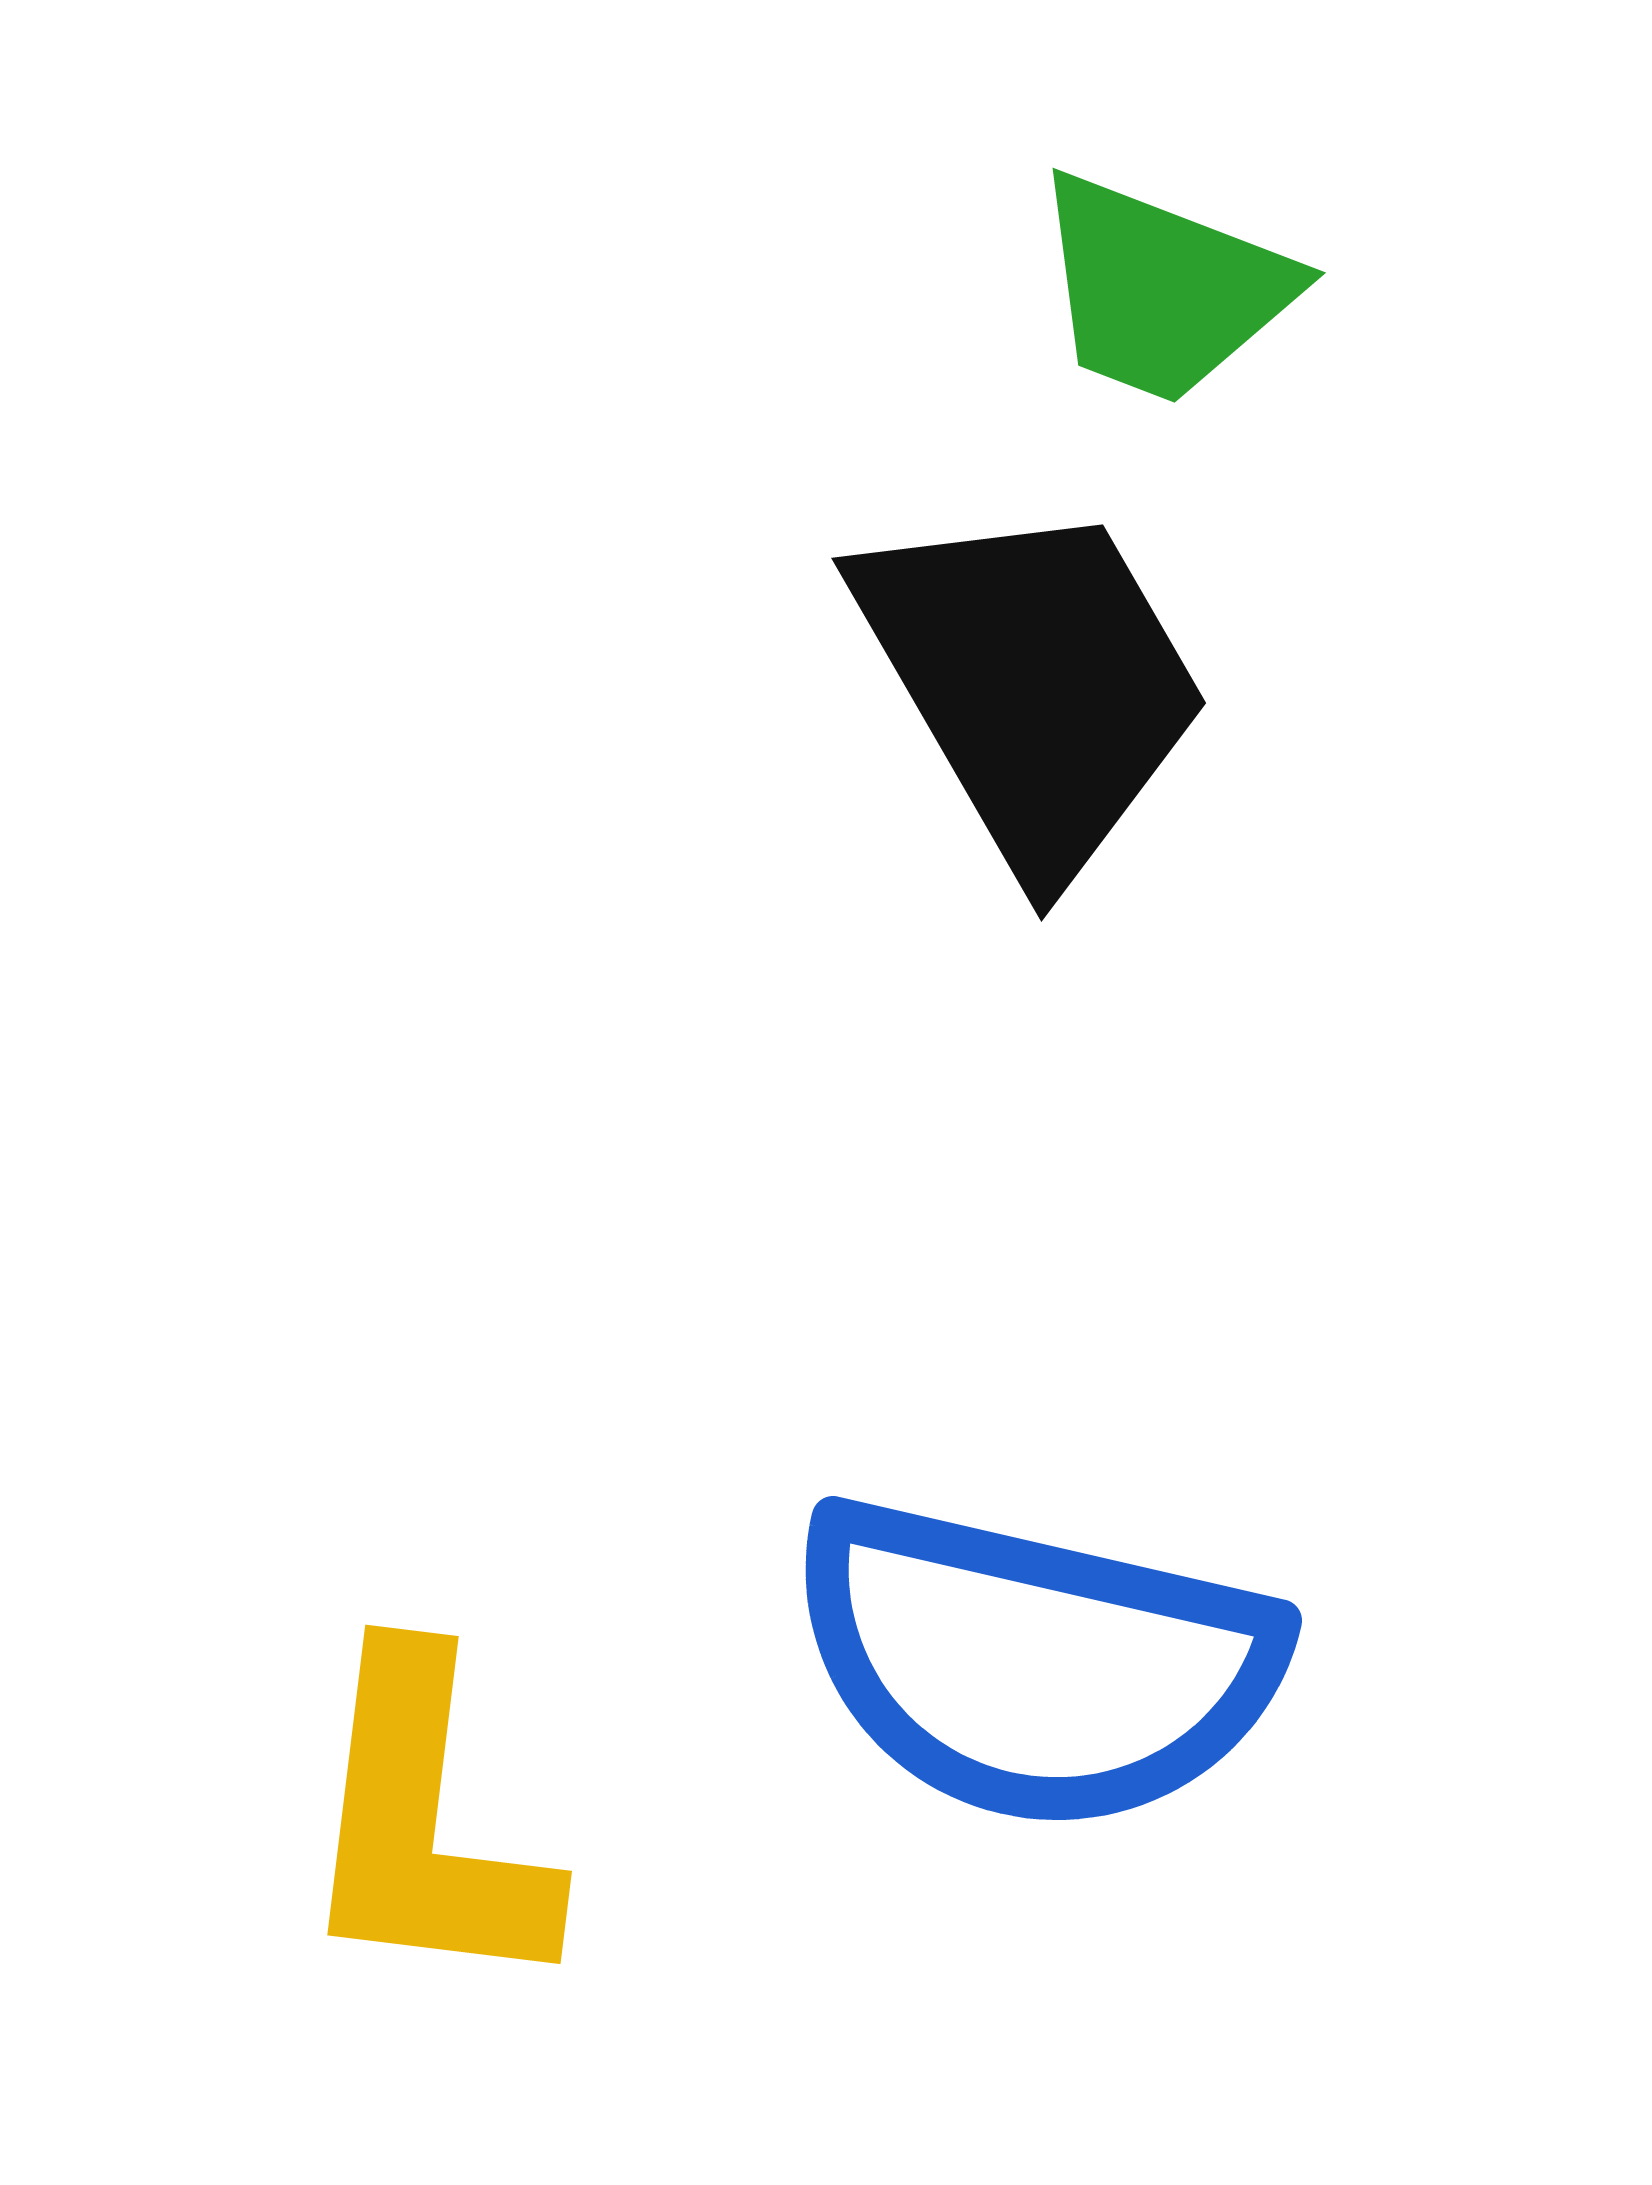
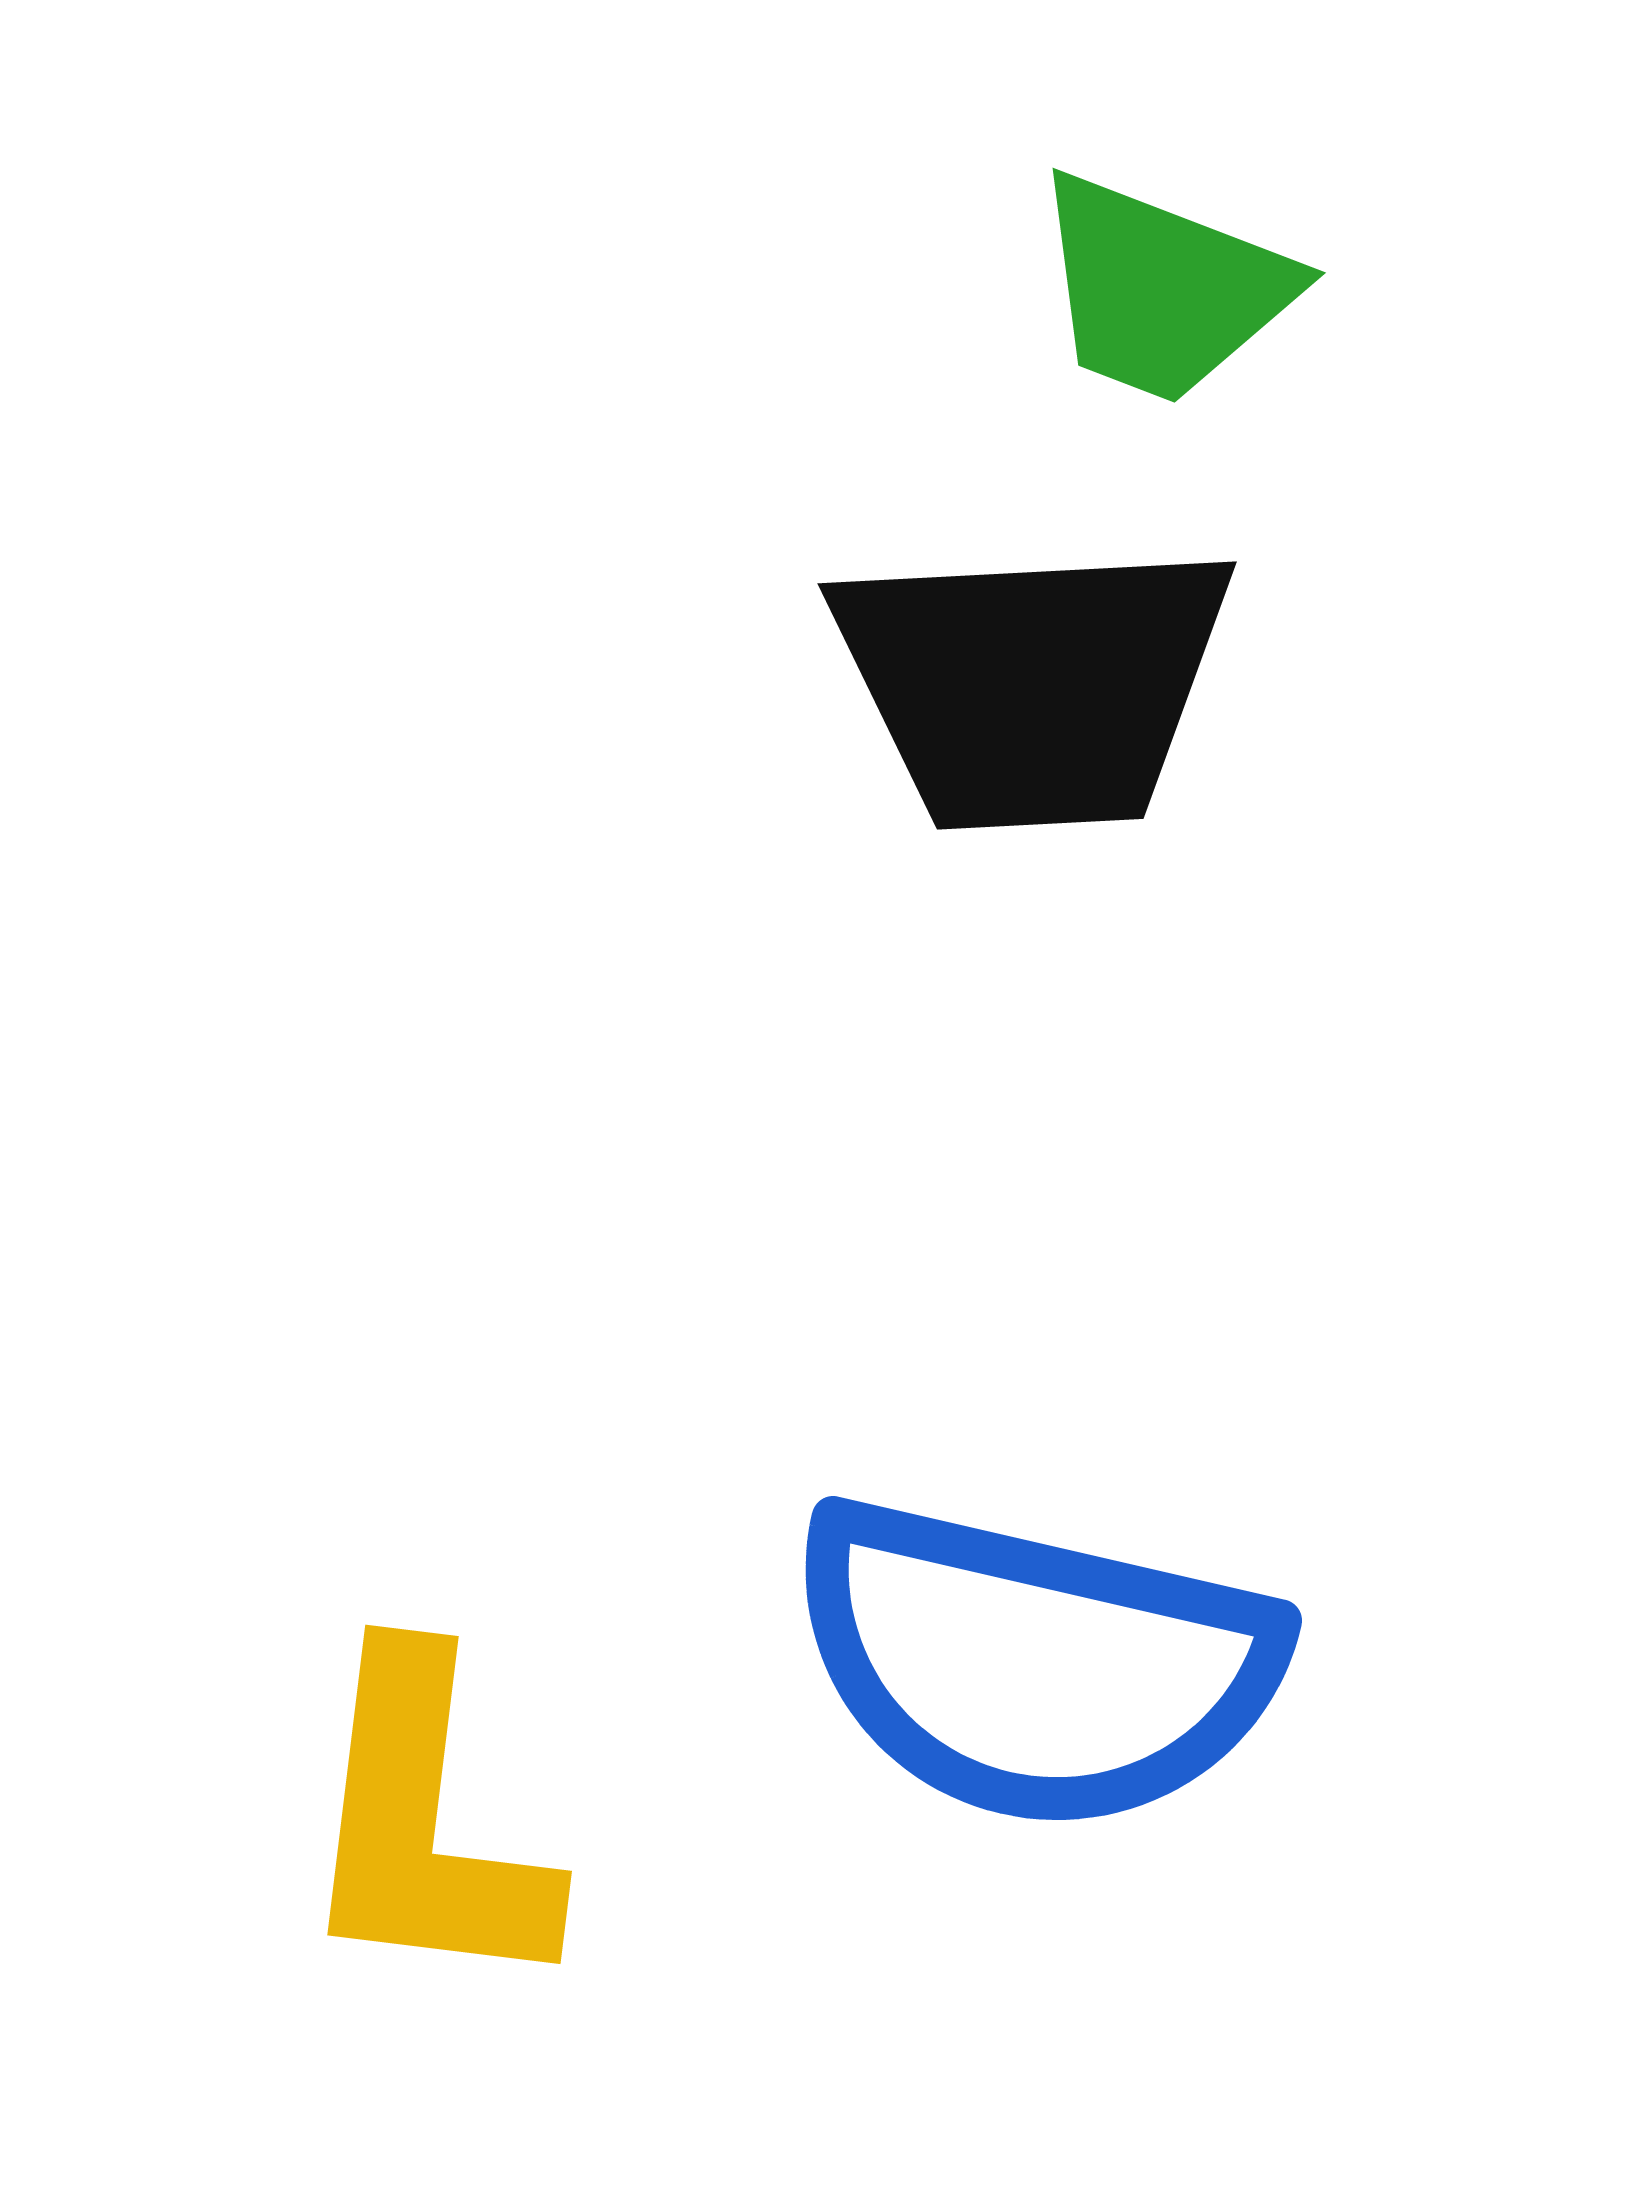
black trapezoid: rotated 117 degrees clockwise
